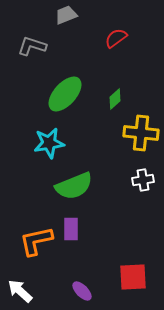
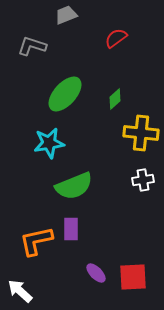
purple ellipse: moved 14 px right, 18 px up
